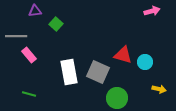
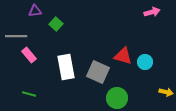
pink arrow: moved 1 px down
red triangle: moved 1 px down
white rectangle: moved 3 px left, 5 px up
yellow arrow: moved 7 px right, 3 px down
